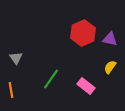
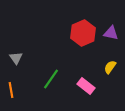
purple triangle: moved 1 px right, 6 px up
